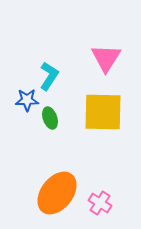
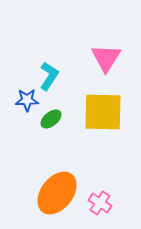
green ellipse: moved 1 px right, 1 px down; rotated 70 degrees clockwise
